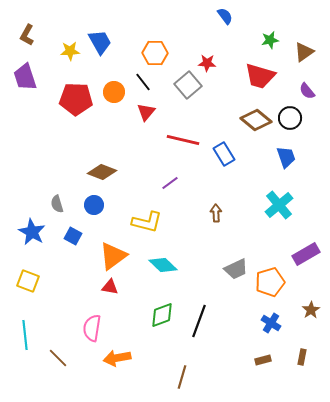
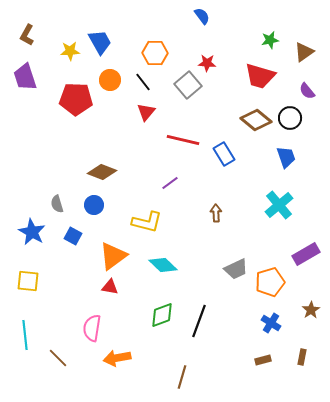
blue semicircle at (225, 16): moved 23 px left
orange circle at (114, 92): moved 4 px left, 12 px up
yellow square at (28, 281): rotated 15 degrees counterclockwise
